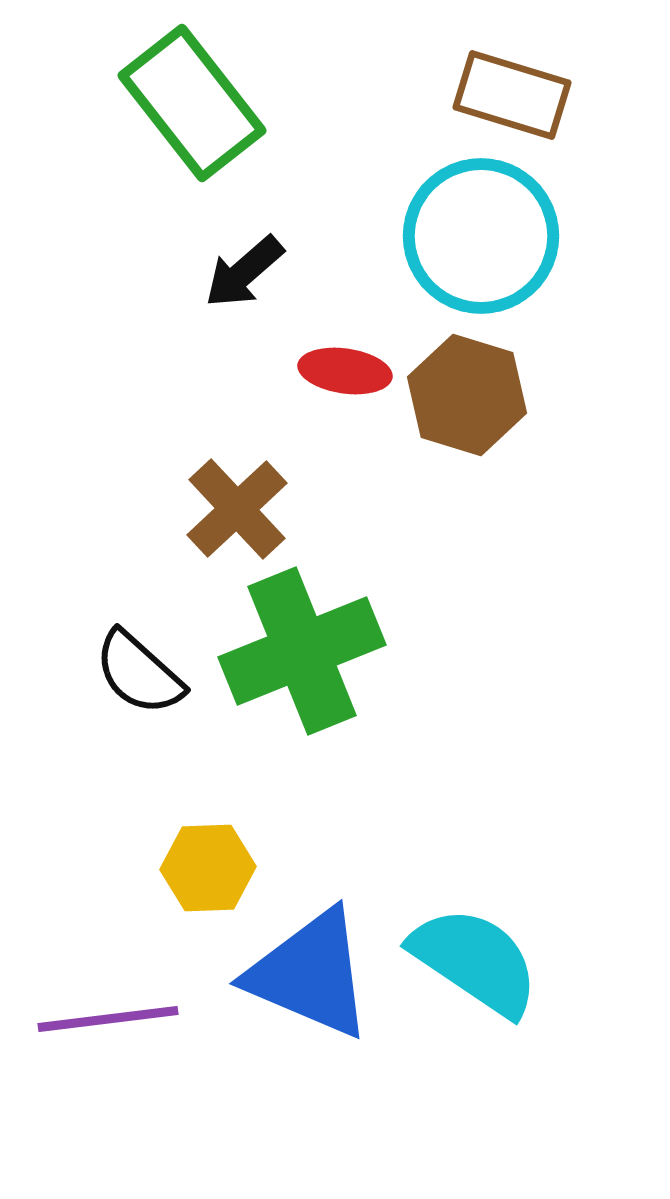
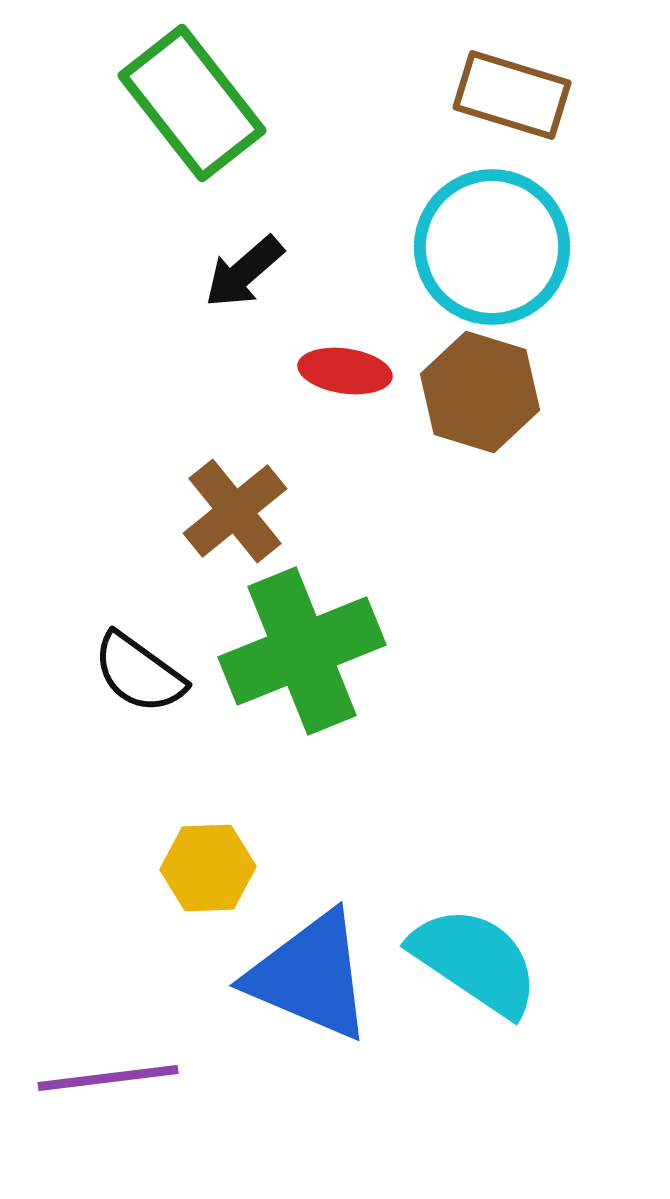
cyan circle: moved 11 px right, 11 px down
brown hexagon: moved 13 px right, 3 px up
brown cross: moved 2 px left, 2 px down; rotated 4 degrees clockwise
black semicircle: rotated 6 degrees counterclockwise
blue triangle: moved 2 px down
purple line: moved 59 px down
